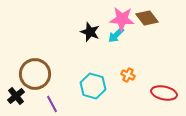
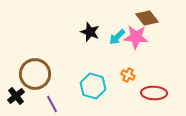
pink star: moved 14 px right, 18 px down
cyan arrow: moved 1 px right, 2 px down
red ellipse: moved 10 px left; rotated 10 degrees counterclockwise
